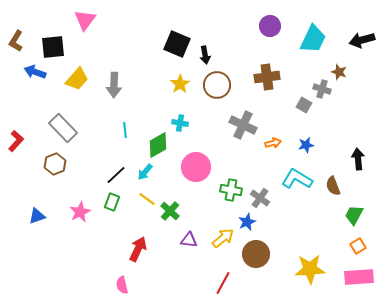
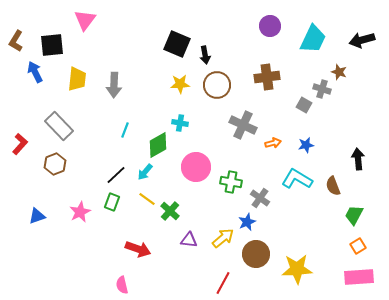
black square at (53, 47): moved 1 px left, 2 px up
blue arrow at (35, 72): rotated 45 degrees clockwise
yellow trapezoid at (77, 79): rotated 35 degrees counterclockwise
yellow star at (180, 84): rotated 30 degrees clockwise
gray rectangle at (63, 128): moved 4 px left, 2 px up
cyan line at (125, 130): rotated 28 degrees clockwise
red L-shape at (16, 141): moved 4 px right, 3 px down
green cross at (231, 190): moved 8 px up
red arrow at (138, 249): rotated 85 degrees clockwise
yellow star at (310, 269): moved 13 px left
